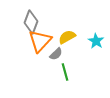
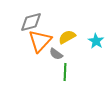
gray diamond: rotated 55 degrees clockwise
gray semicircle: rotated 80 degrees clockwise
green line: rotated 18 degrees clockwise
